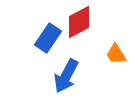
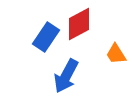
red diamond: moved 2 px down
blue rectangle: moved 2 px left, 1 px up
